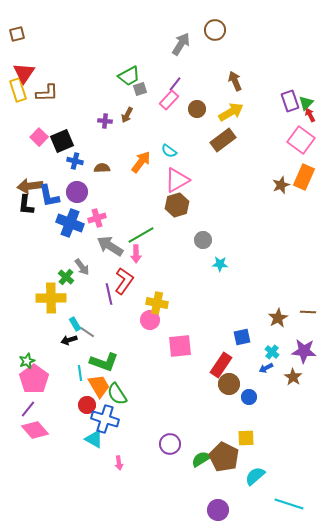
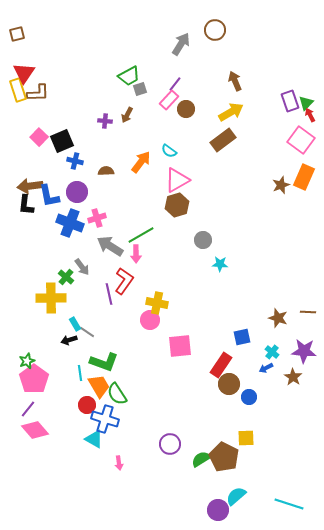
brown L-shape at (47, 93): moved 9 px left
brown circle at (197, 109): moved 11 px left
brown semicircle at (102, 168): moved 4 px right, 3 px down
brown star at (278, 318): rotated 24 degrees counterclockwise
cyan semicircle at (255, 476): moved 19 px left, 20 px down
